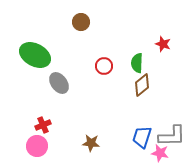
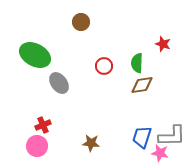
brown diamond: rotated 30 degrees clockwise
